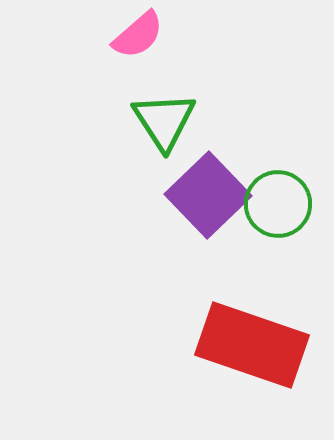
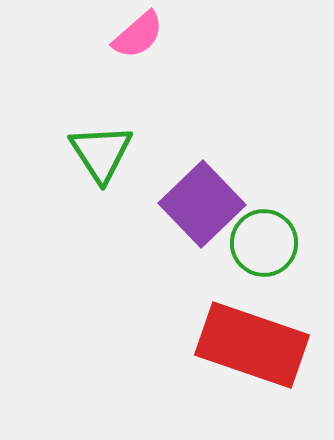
green triangle: moved 63 px left, 32 px down
purple square: moved 6 px left, 9 px down
green circle: moved 14 px left, 39 px down
